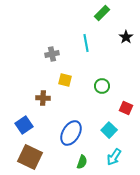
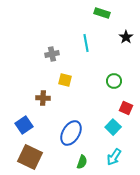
green rectangle: rotated 63 degrees clockwise
green circle: moved 12 px right, 5 px up
cyan square: moved 4 px right, 3 px up
